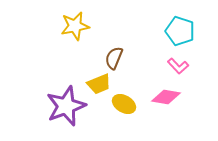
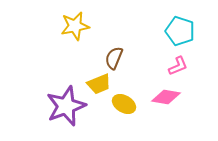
pink L-shape: rotated 70 degrees counterclockwise
